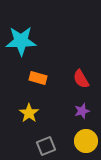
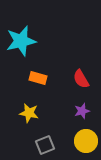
cyan star: rotated 12 degrees counterclockwise
yellow star: rotated 24 degrees counterclockwise
gray square: moved 1 px left, 1 px up
